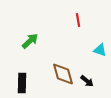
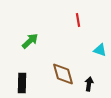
black arrow: moved 2 px right, 3 px down; rotated 120 degrees counterclockwise
